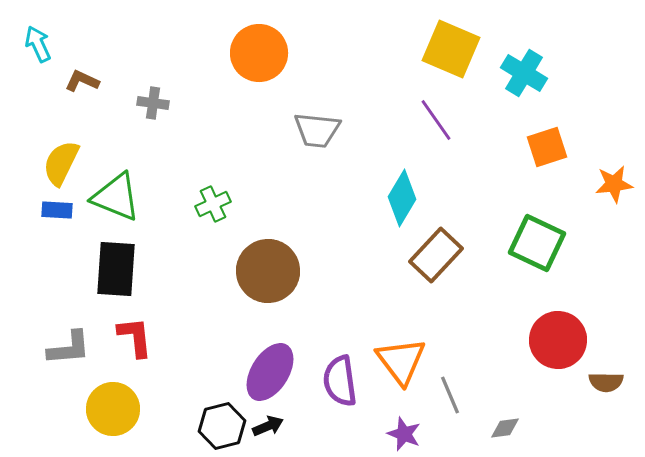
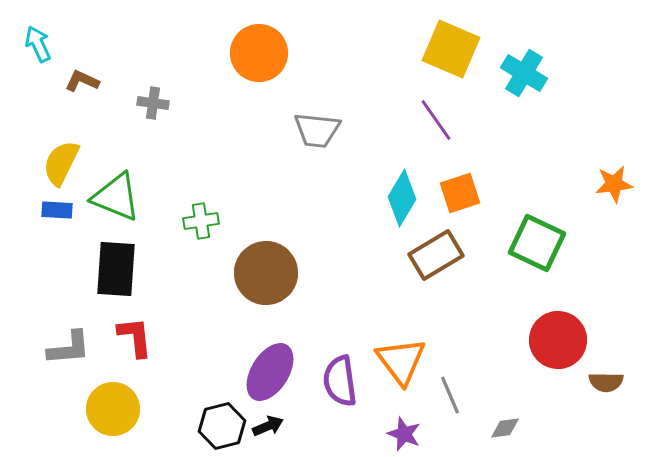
orange square: moved 87 px left, 46 px down
green cross: moved 12 px left, 17 px down; rotated 16 degrees clockwise
brown rectangle: rotated 16 degrees clockwise
brown circle: moved 2 px left, 2 px down
